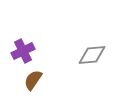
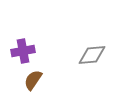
purple cross: rotated 15 degrees clockwise
